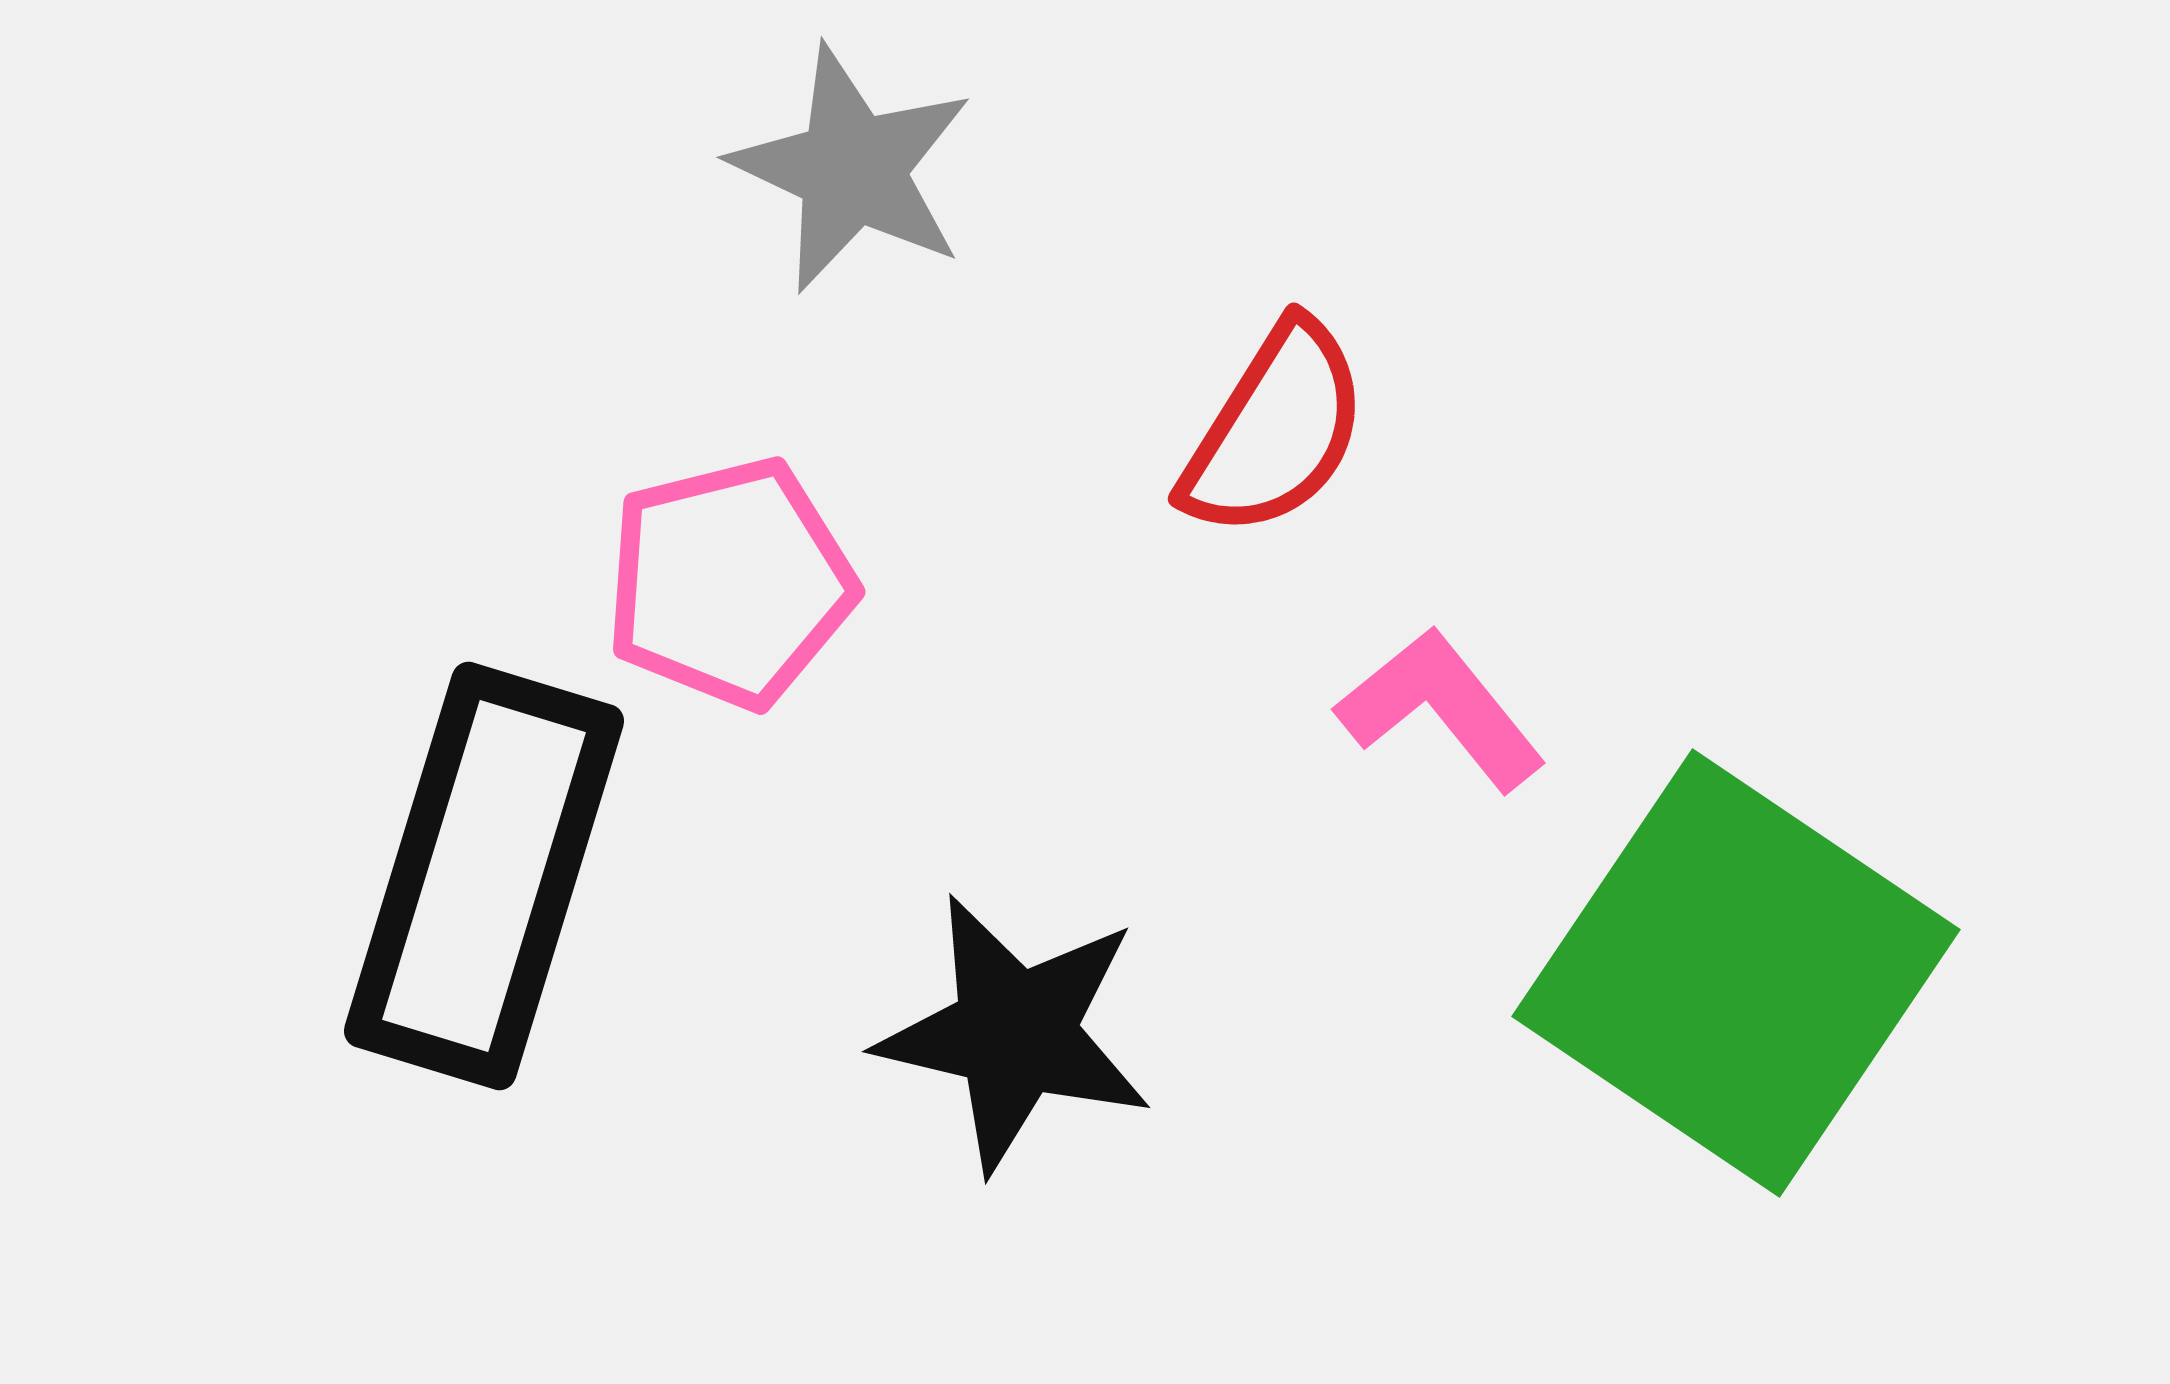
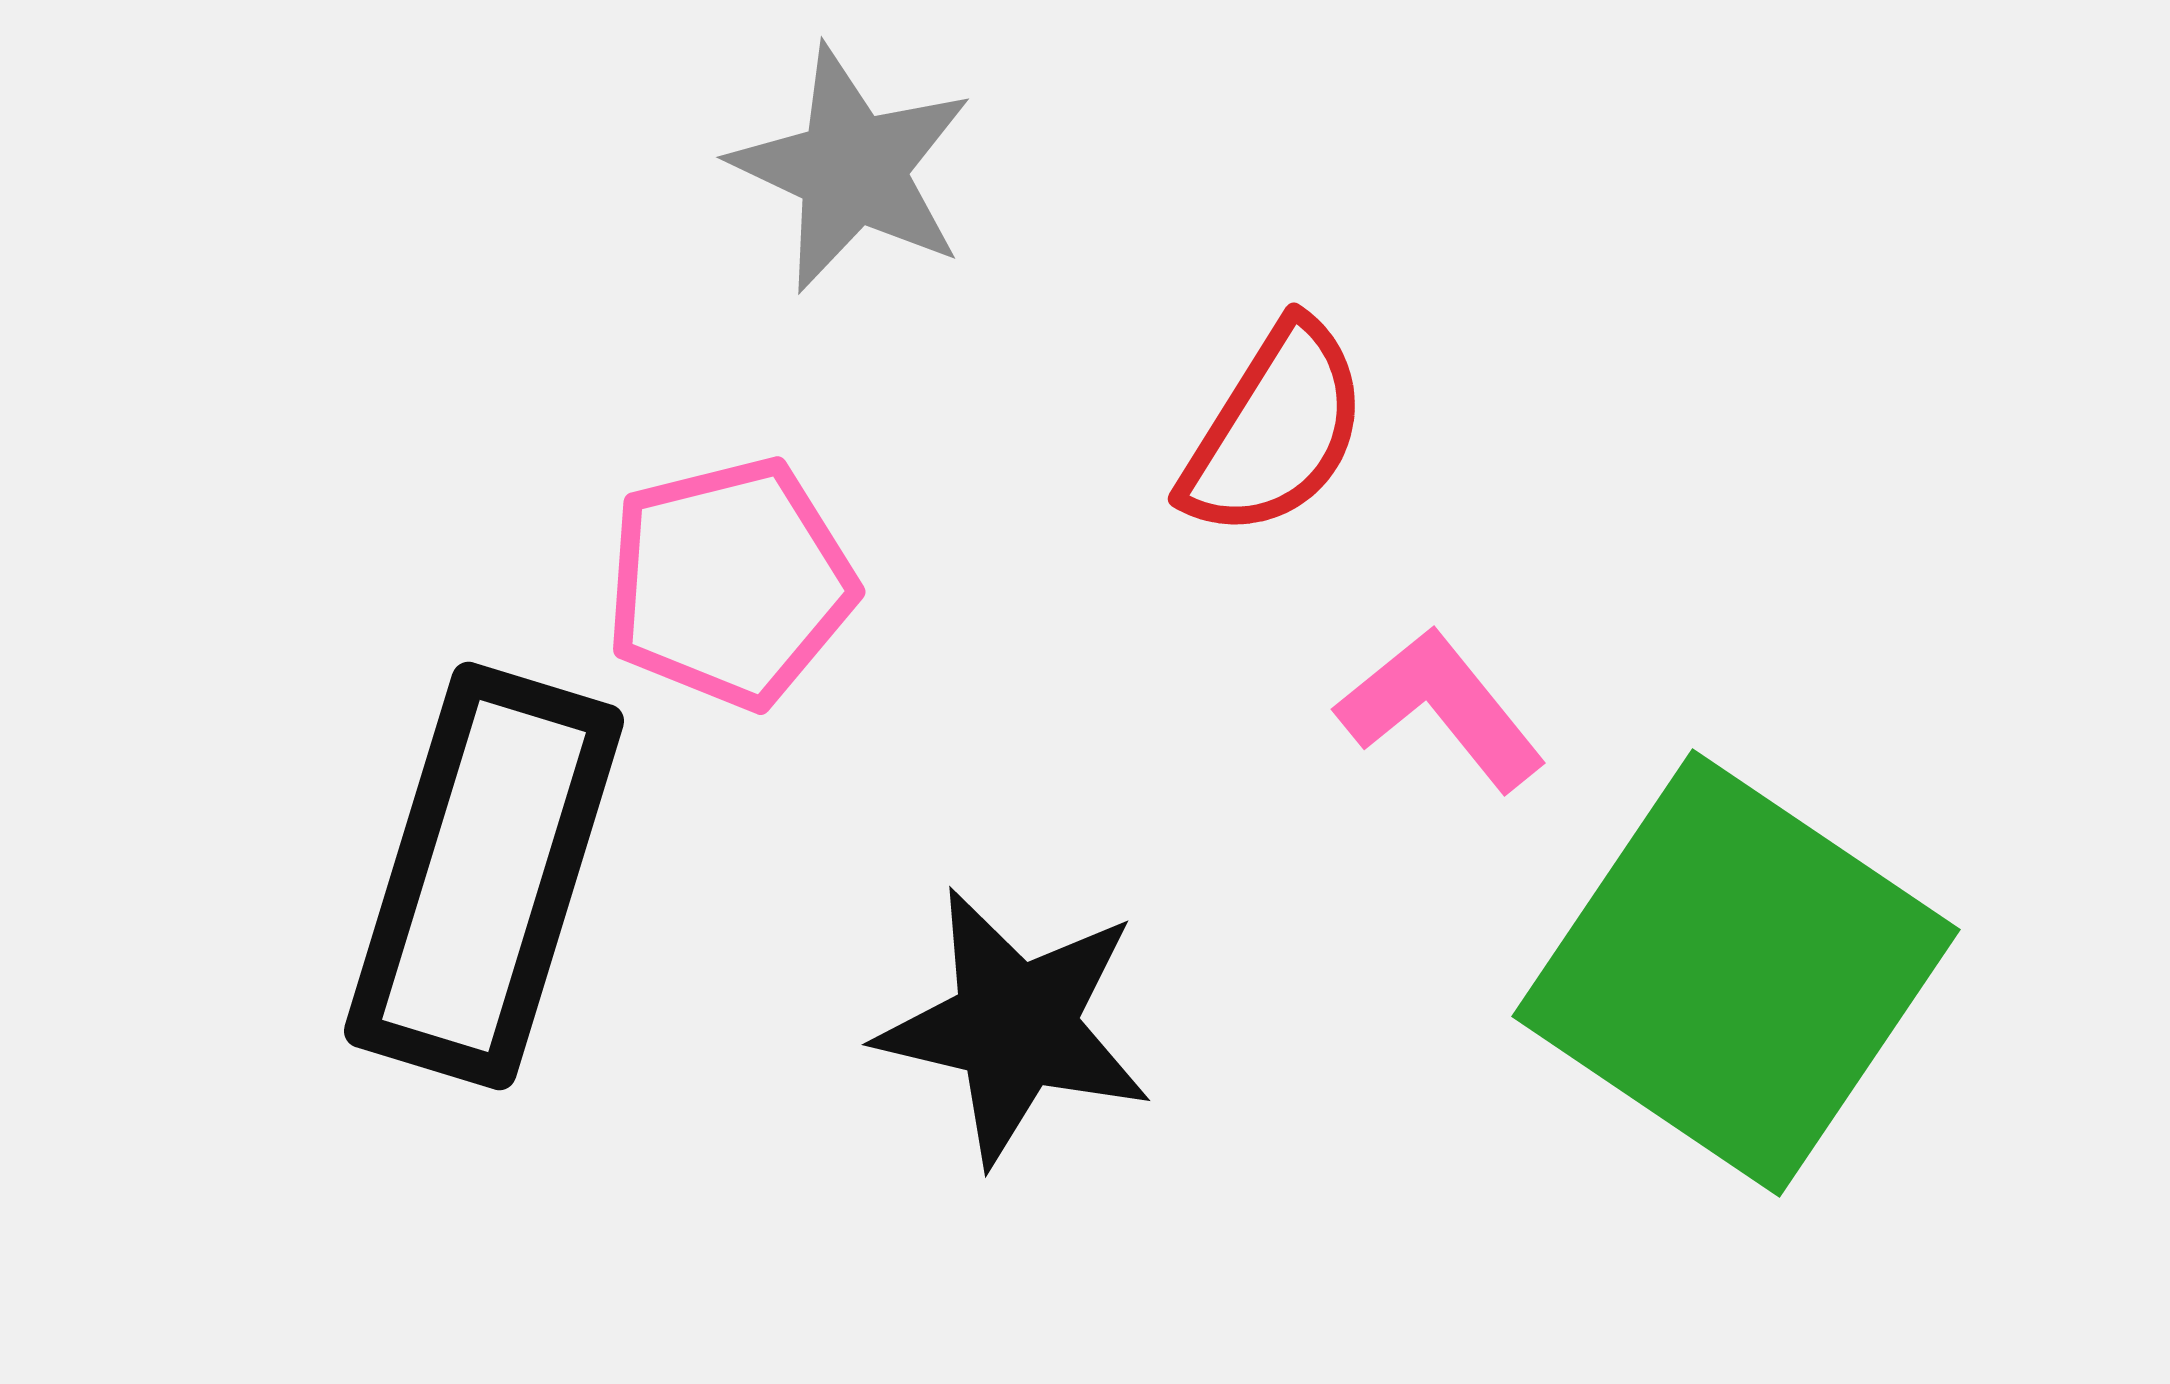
black star: moved 7 px up
